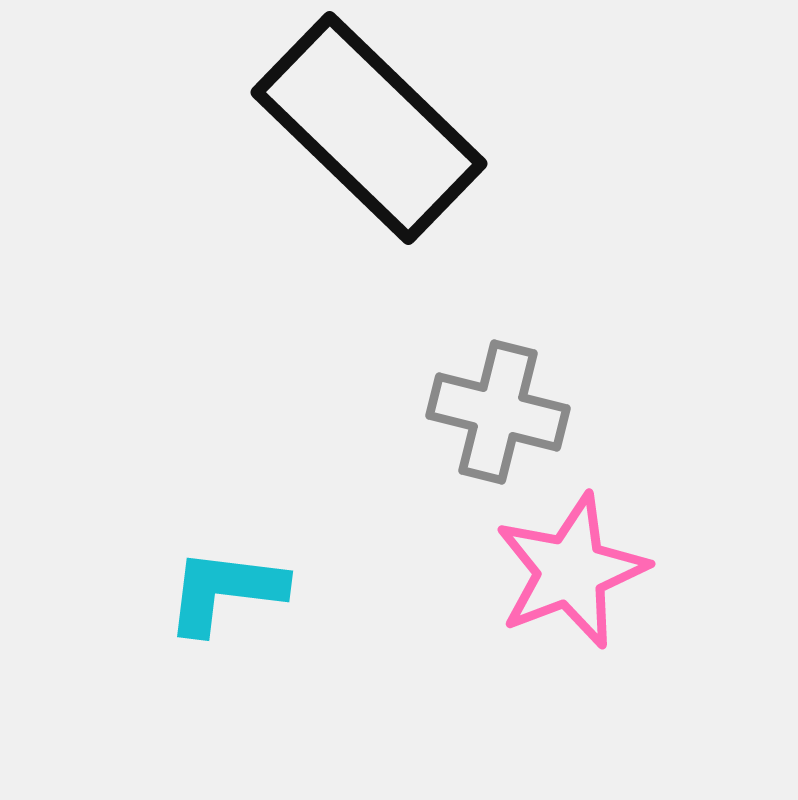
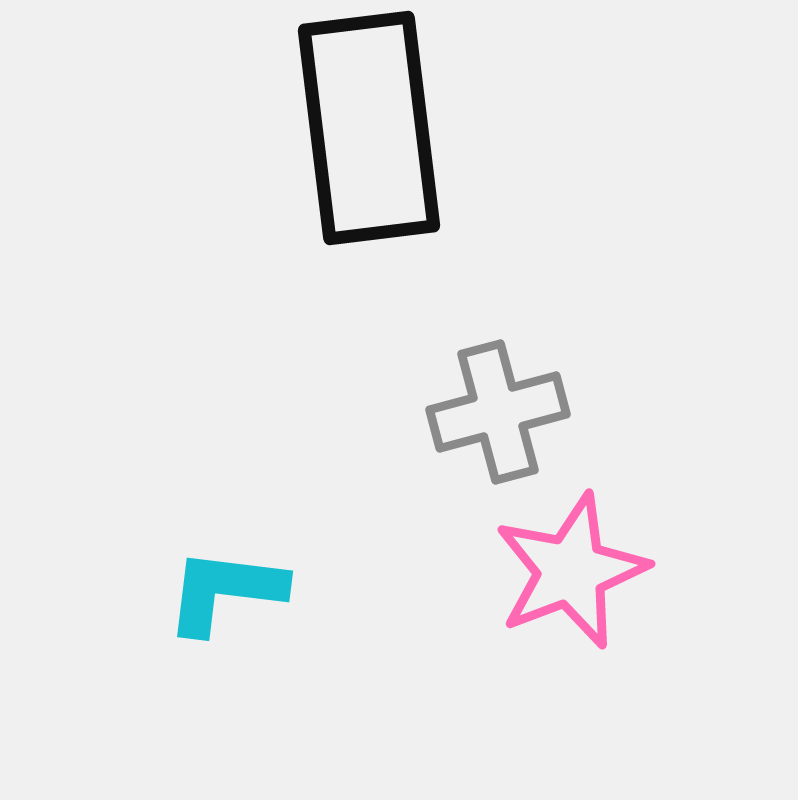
black rectangle: rotated 39 degrees clockwise
gray cross: rotated 29 degrees counterclockwise
